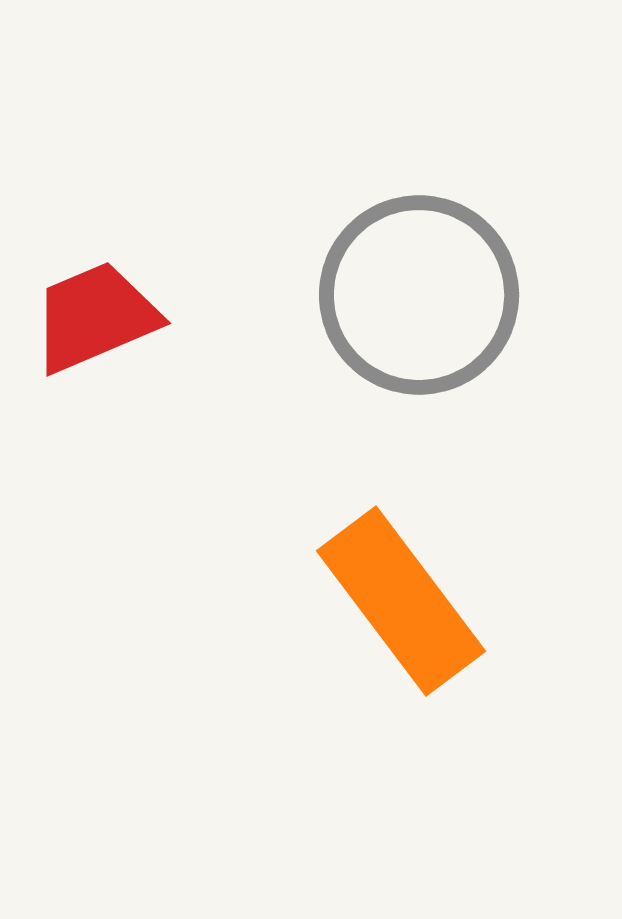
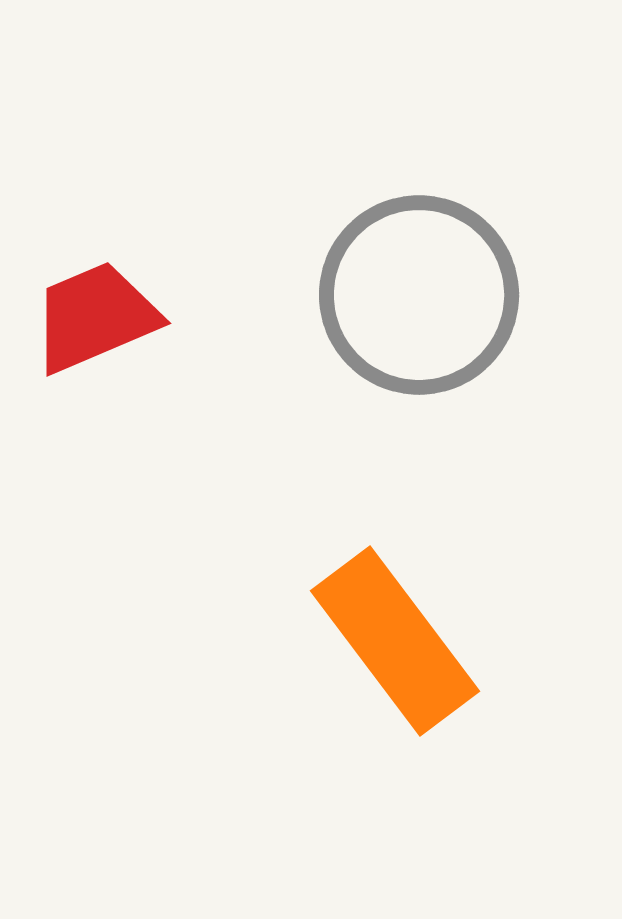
orange rectangle: moved 6 px left, 40 px down
